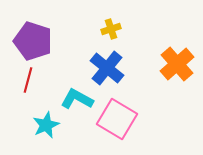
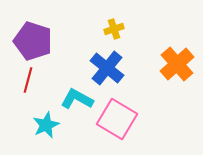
yellow cross: moved 3 px right
